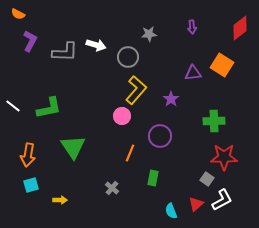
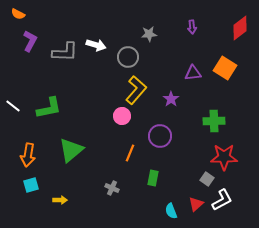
orange square: moved 3 px right, 3 px down
green triangle: moved 2 px left, 3 px down; rotated 24 degrees clockwise
gray cross: rotated 16 degrees counterclockwise
